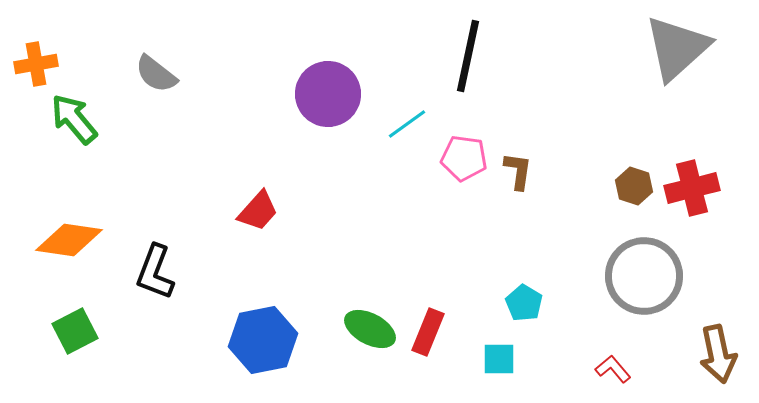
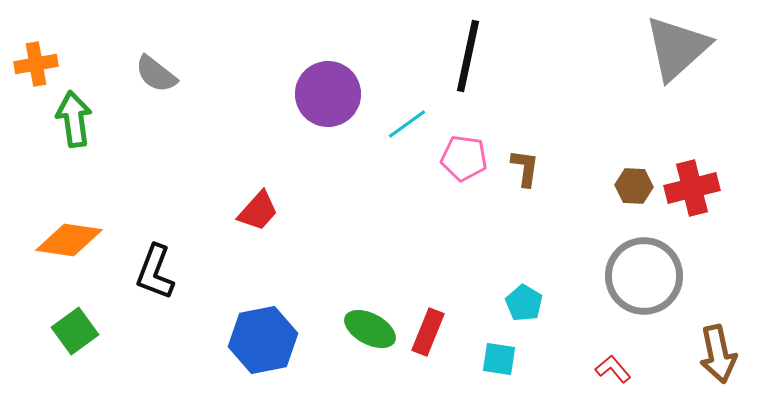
green arrow: rotated 32 degrees clockwise
brown L-shape: moved 7 px right, 3 px up
brown hexagon: rotated 15 degrees counterclockwise
green square: rotated 9 degrees counterclockwise
cyan square: rotated 9 degrees clockwise
